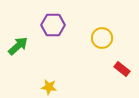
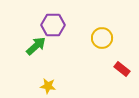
green arrow: moved 18 px right
yellow star: moved 1 px left, 1 px up
